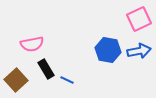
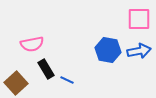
pink square: rotated 25 degrees clockwise
brown square: moved 3 px down
